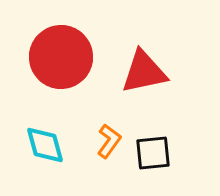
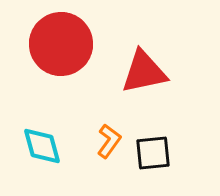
red circle: moved 13 px up
cyan diamond: moved 3 px left, 1 px down
